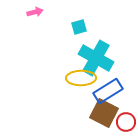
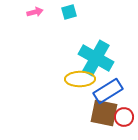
cyan square: moved 10 px left, 15 px up
yellow ellipse: moved 1 px left, 1 px down
brown square: rotated 16 degrees counterclockwise
red circle: moved 2 px left, 5 px up
